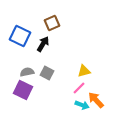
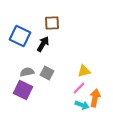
brown square: rotated 21 degrees clockwise
orange arrow: moved 1 px left, 2 px up; rotated 54 degrees clockwise
